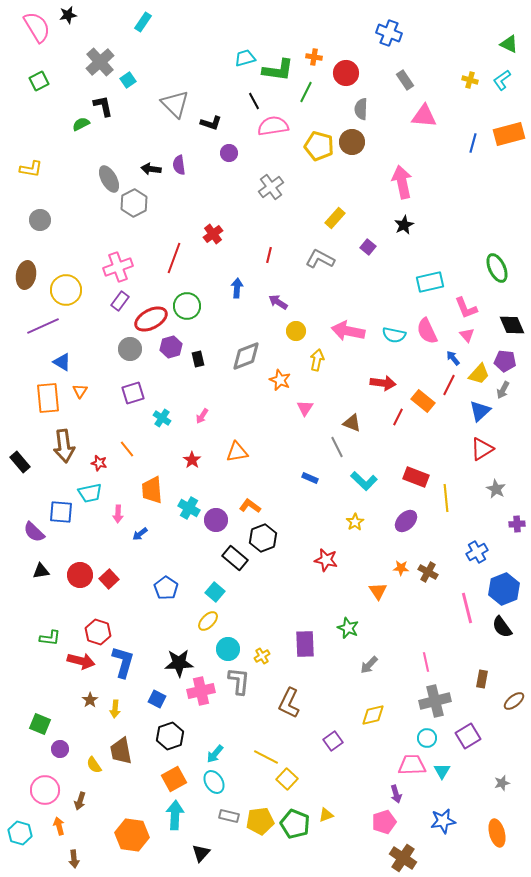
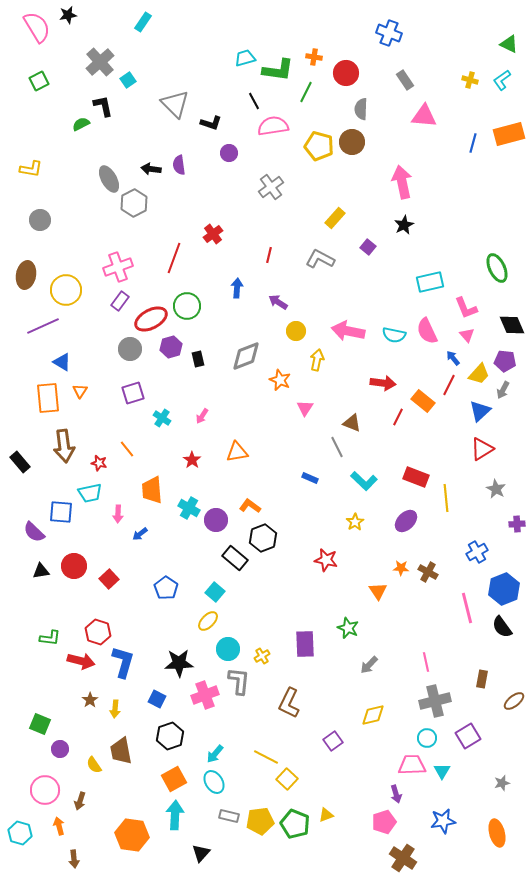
red circle at (80, 575): moved 6 px left, 9 px up
pink cross at (201, 691): moved 4 px right, 4 px down; rotated 8 degrees counterclockwise
